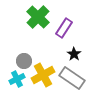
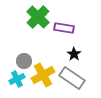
purple rectangle: rotated 66 degrees clockwise
